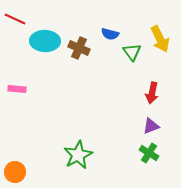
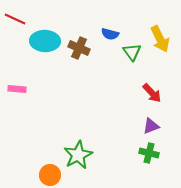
red arrow: rotated 55 degrees counterclockwise
green cross: rotated 18 degrees counterclockwise
orange circle: moved 35 px right, 3 px down
